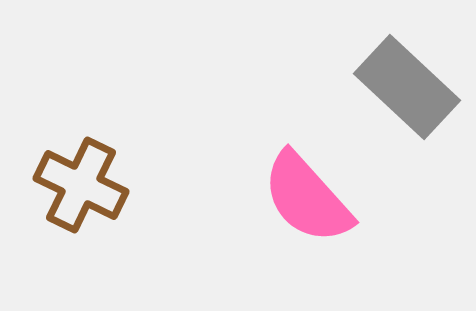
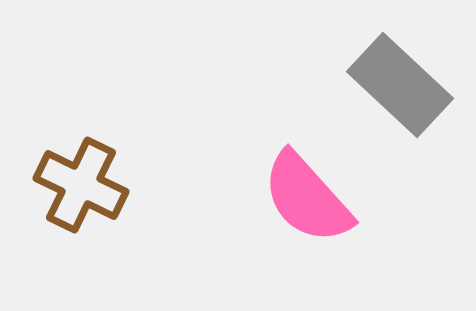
gray rectangle: moved 7 px left, 2 px up
